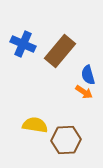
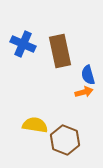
brown rectangle: rotated 52 degrees counterclockwise
orange arrow: rotated 48 degrees counterclockwise
brown hexagon: moved 1 px left; rotated 24 degrees clockwise
